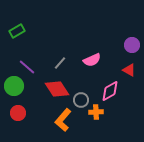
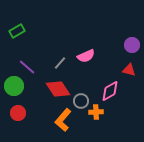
pink semicircle: moved 6 px left, 4 px up
red triangle: rotated 16 degrees counterclockwise
red diamond: moved 1 px right
gray circle: moved 1 px down
